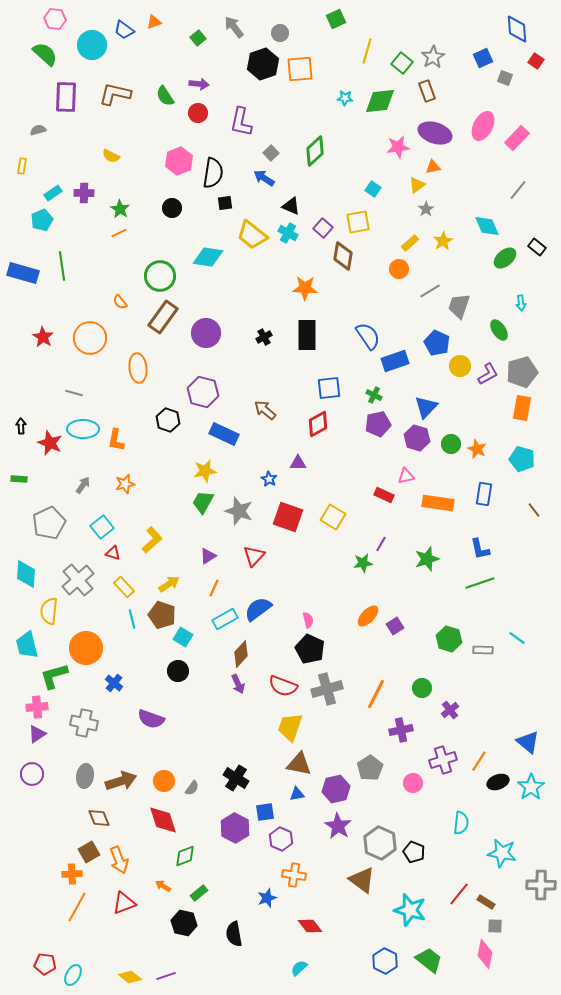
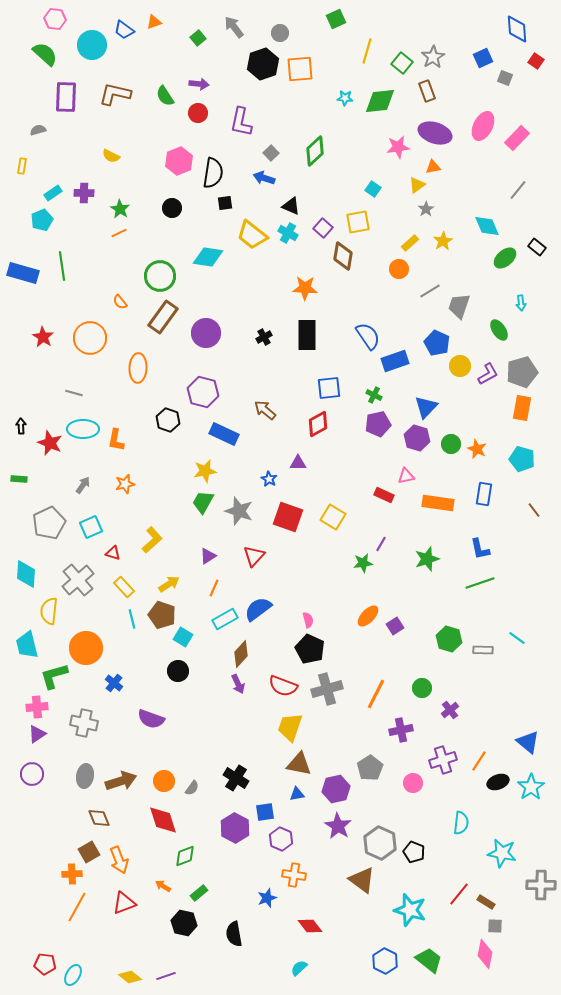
blue arrow at (264, 178): rotated 15 degrees counterclockwise
orange ellipse at (138, 368): rotated 8 degrees clockwise
cyan square at (102, 527): moved 11 px left; rotated 15 degrees clockwise
